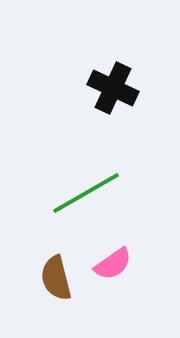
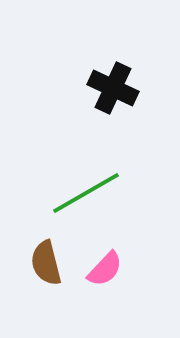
pink semicircle: moved 8 px left, 5 px down; rotated 12 degrees counterclockwise
brown semicircle: moved 10 px left, 15 px up
